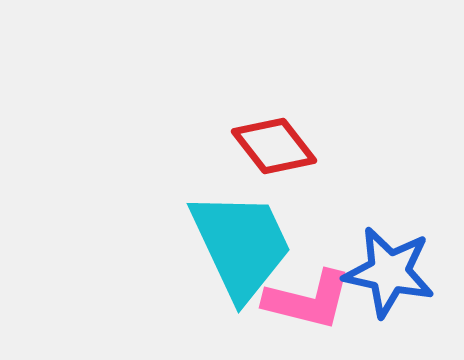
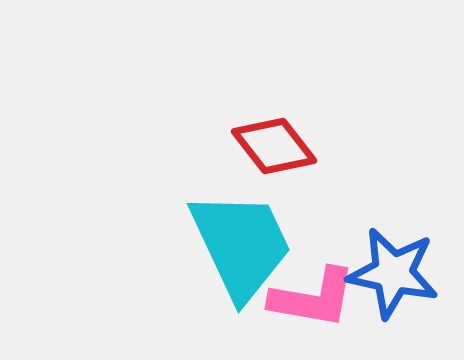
blue star: moved 4 px right, 1 px down
pink L-shape: moved 5 px right, 2 px up; rotated 4 degrees counterclockwise
